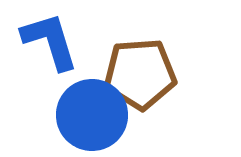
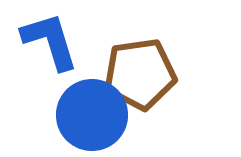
brown pentagon: rotated 4 degrees counterclockwise
